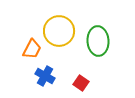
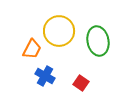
green ellipse: rotated 8 degrees counterclockwise
